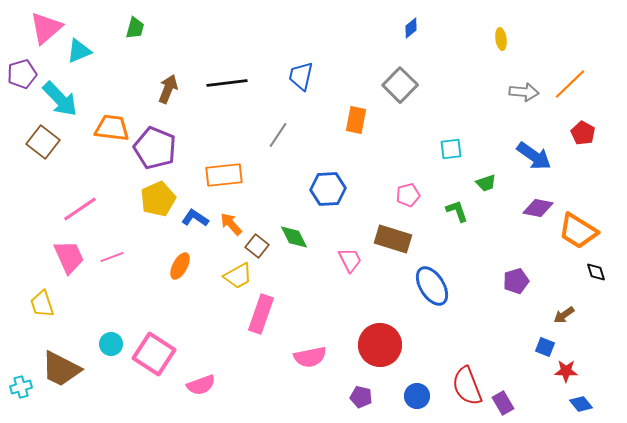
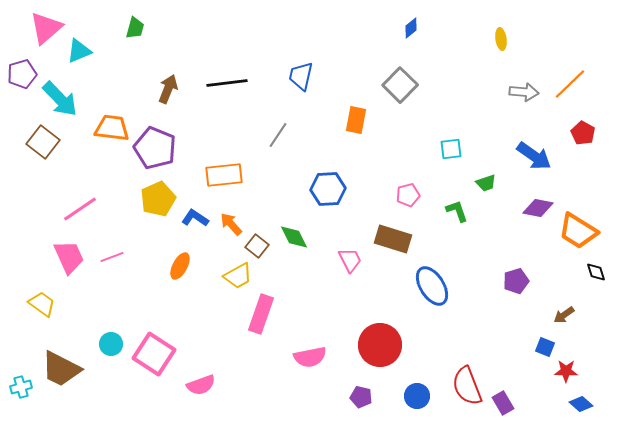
yellow trapezoid at (42, 304): rotated 144 degrees clockwise
blue diamond at (581, 404): rotated 10 degrees counterclockwise
